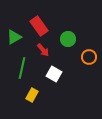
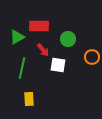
red rectangle: rotated 54 degrees counterclockwise
green triangle: moved 3 px right
orange circle: moved 3 px right
white square: moved 4 px right, 9 px up; rotated 21 degrees counterclockwise
yellow rectangle: moved 3 px left, 4 px down; rotated 32 degrees counterclockwise
